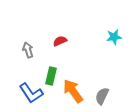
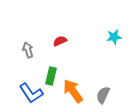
gray semicircle: moved 1 px right, 1 px up
